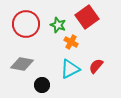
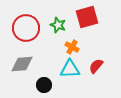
red square: rotated 20 degrees clockwise
red circle: moved 4 px down
orange cross: moved 1 px right, 5 px down
gray diamond: rotated 15 degrees counterclockwise
cyan triangle: rotated 25 degrees clockwise
black circle: moved 2 px right
